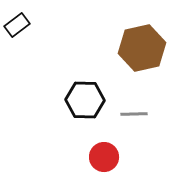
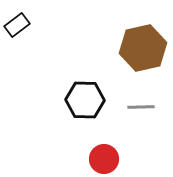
brown hexagon: moved 1 px right
gray line: moved 7 px right, 7 px up
red circle: moved 2 px down
